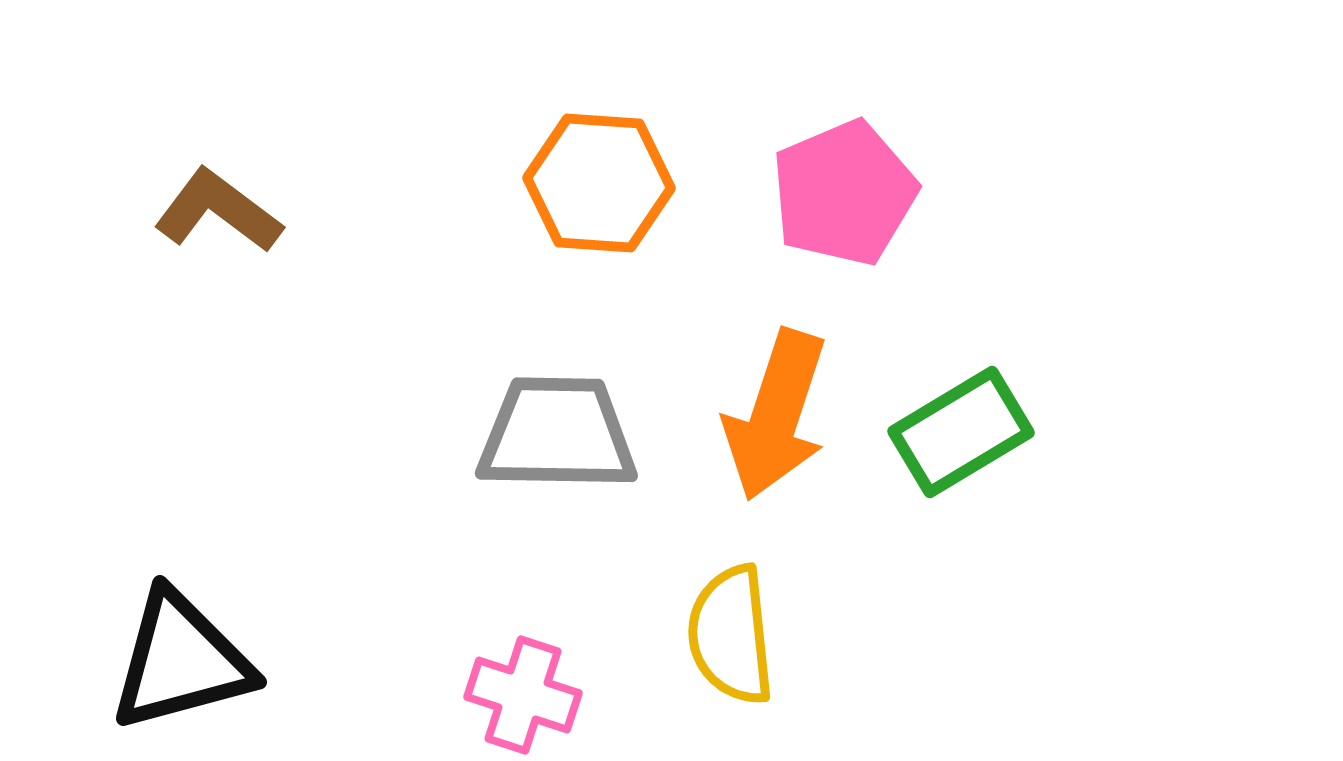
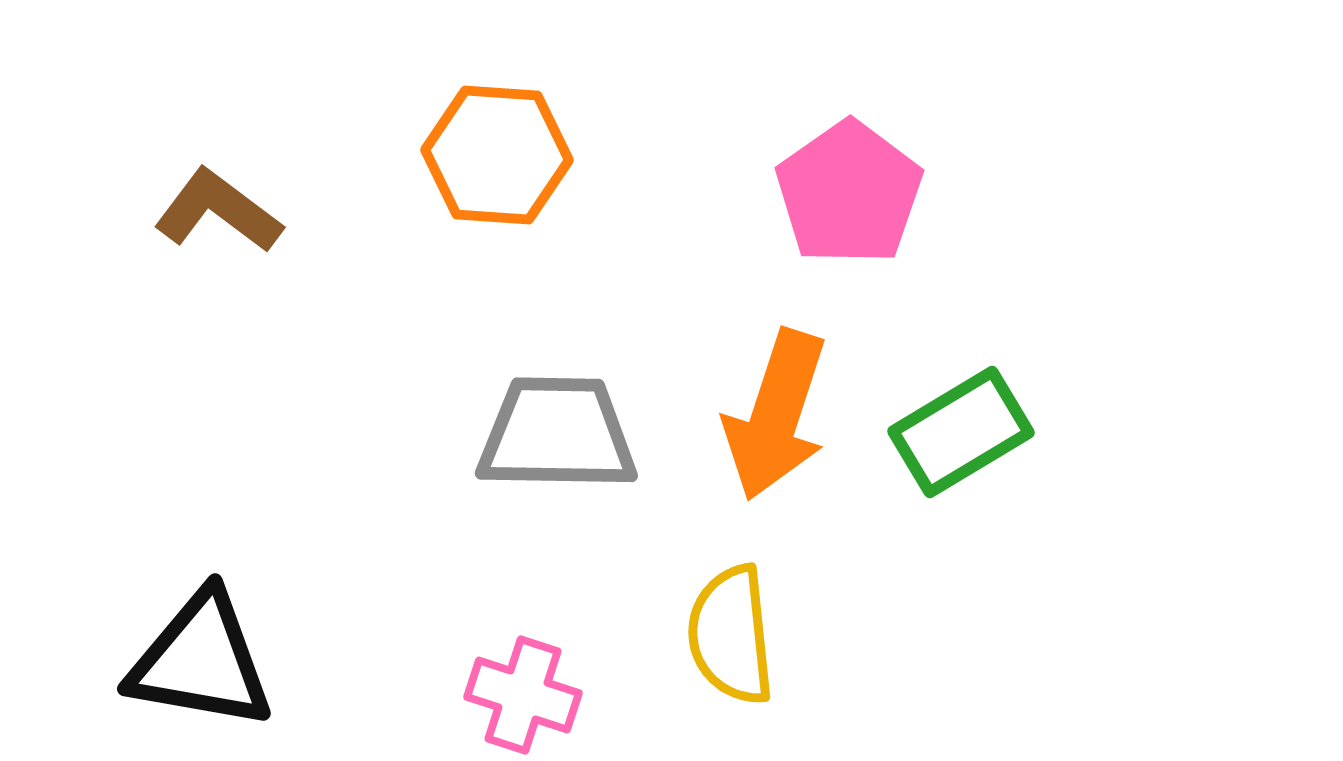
orange hexagon: moved 102 px left, 28 px up
pink pentagon: moved 5 px right; rotated 12 degrees counterclockwise
black triangle: moved 20 px right; rotated 25 degrees clockwise
